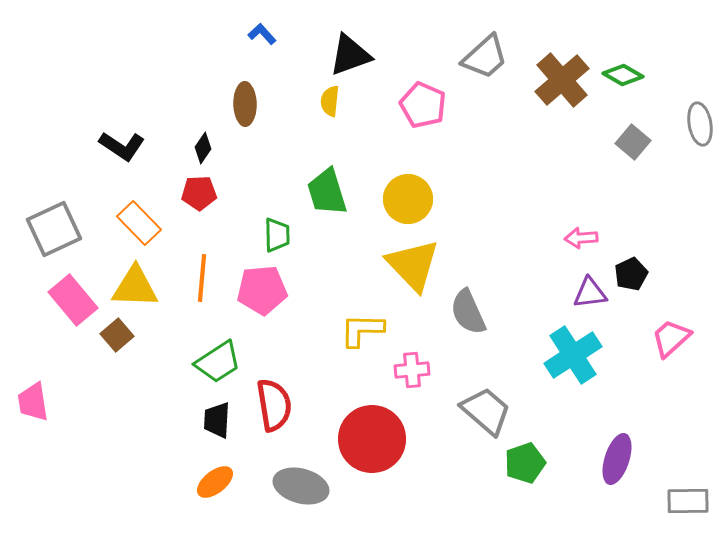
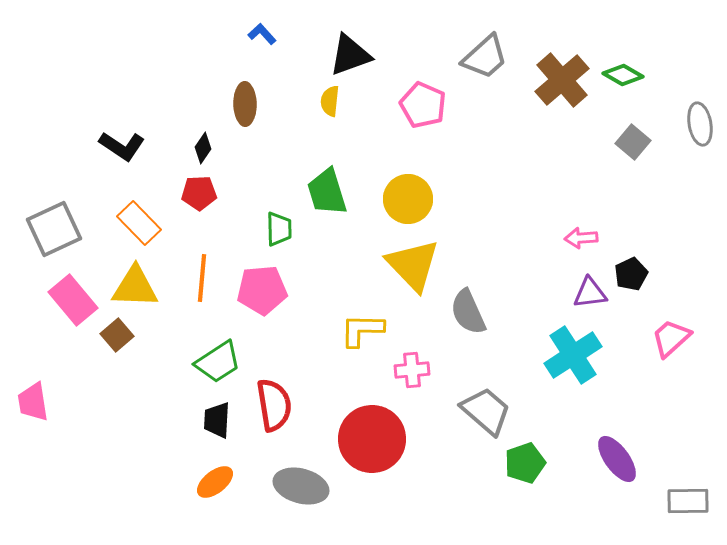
green trapezoid at (277, 235): moved 2 px right, 6 px up
purple ellipse at (617, 459): rotated 54 degrees counterclockwise
